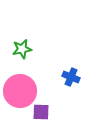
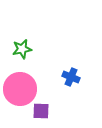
pink circle: moved 2 px up
purple square: moved 1 px up
